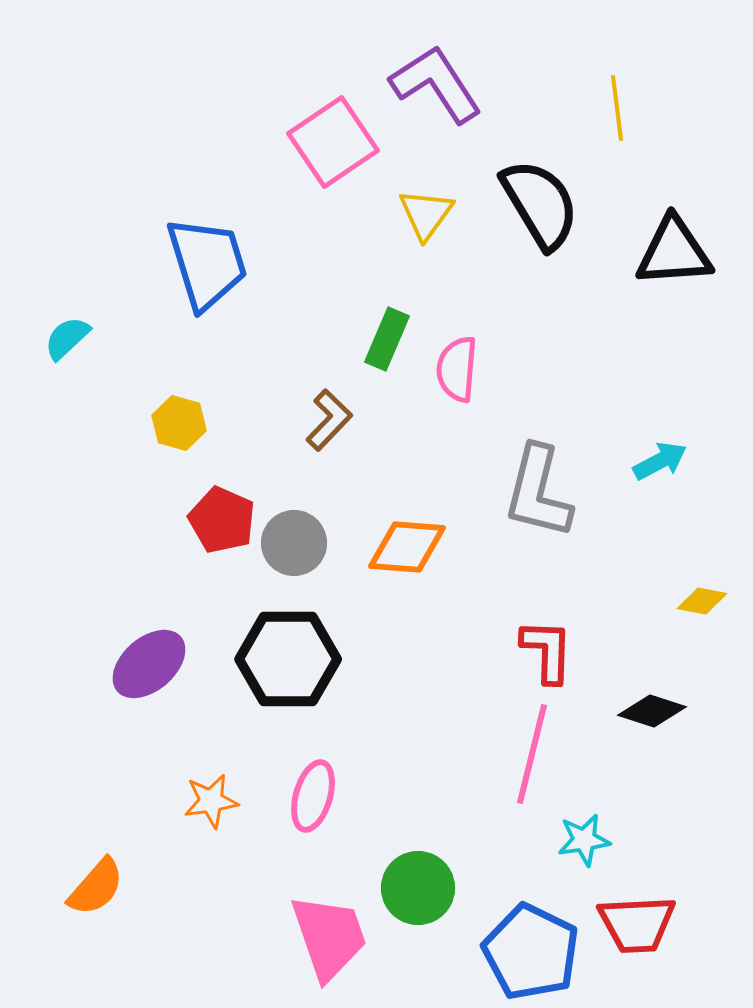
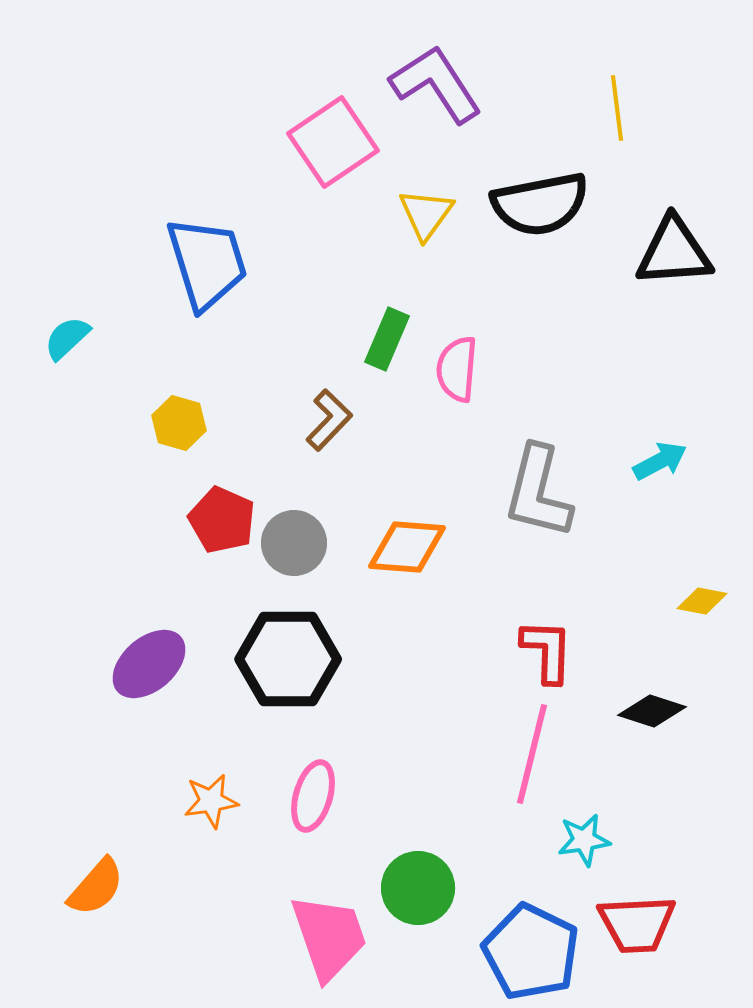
black semicircle: rotated 110 degrees clockwise
